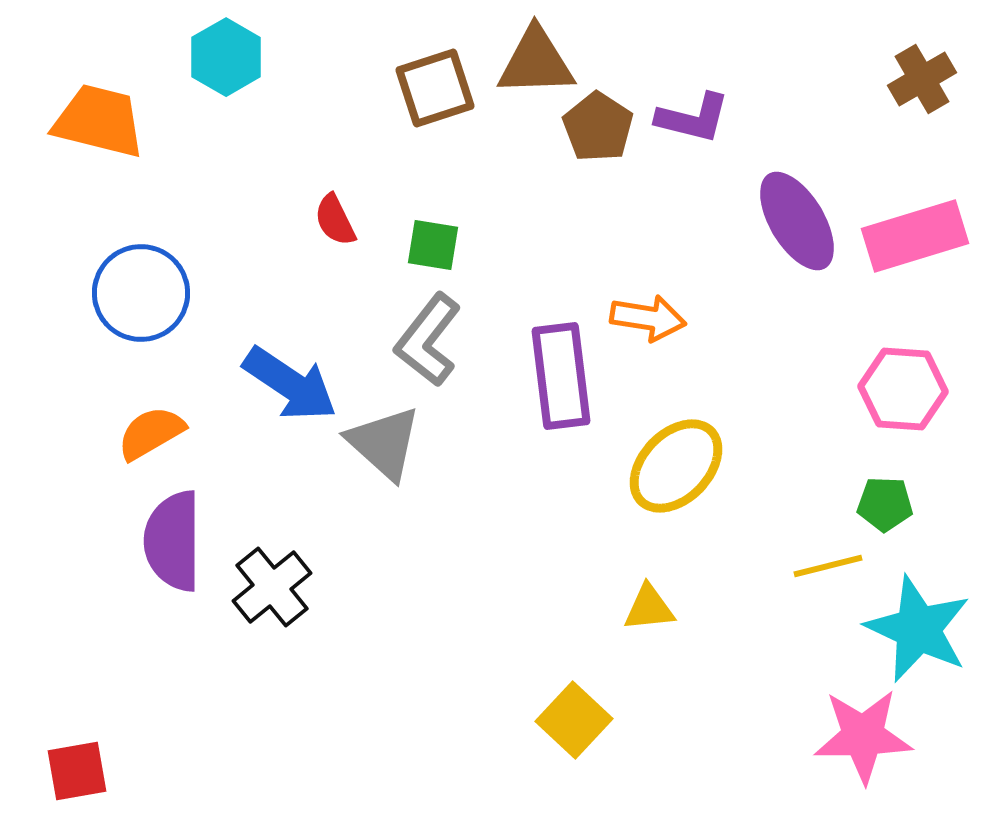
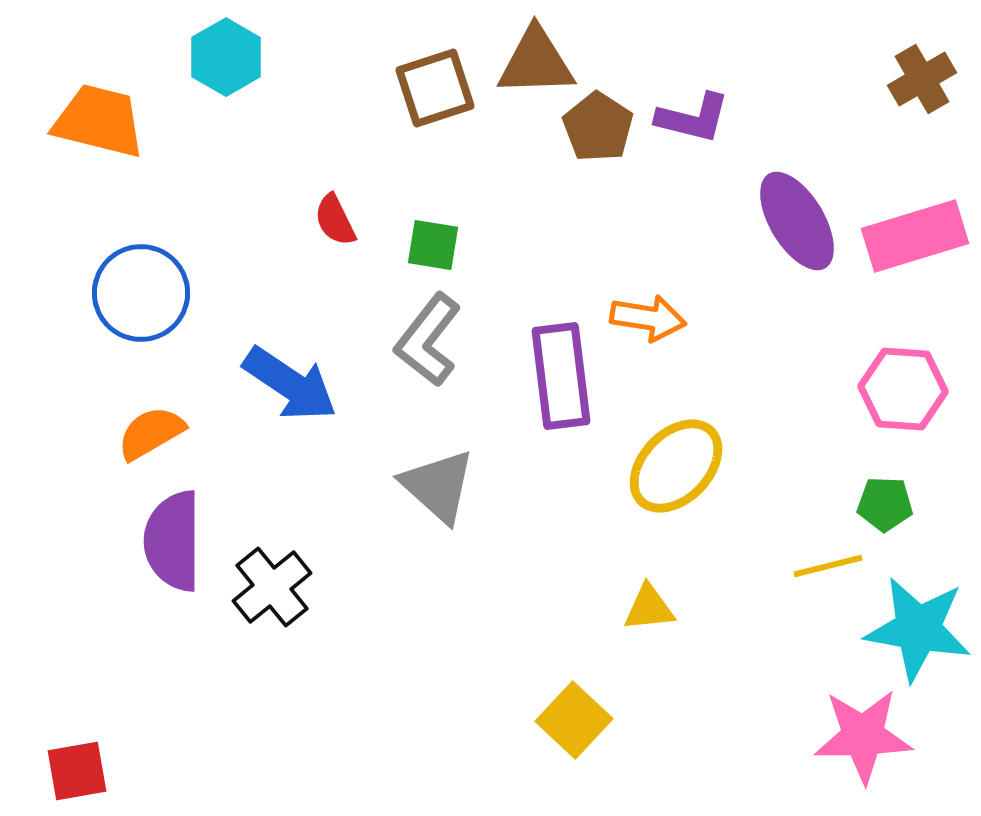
gray triangle: moved 54 px right, 43 px down
cyan star: rotated 15 degrees counterclockwise
